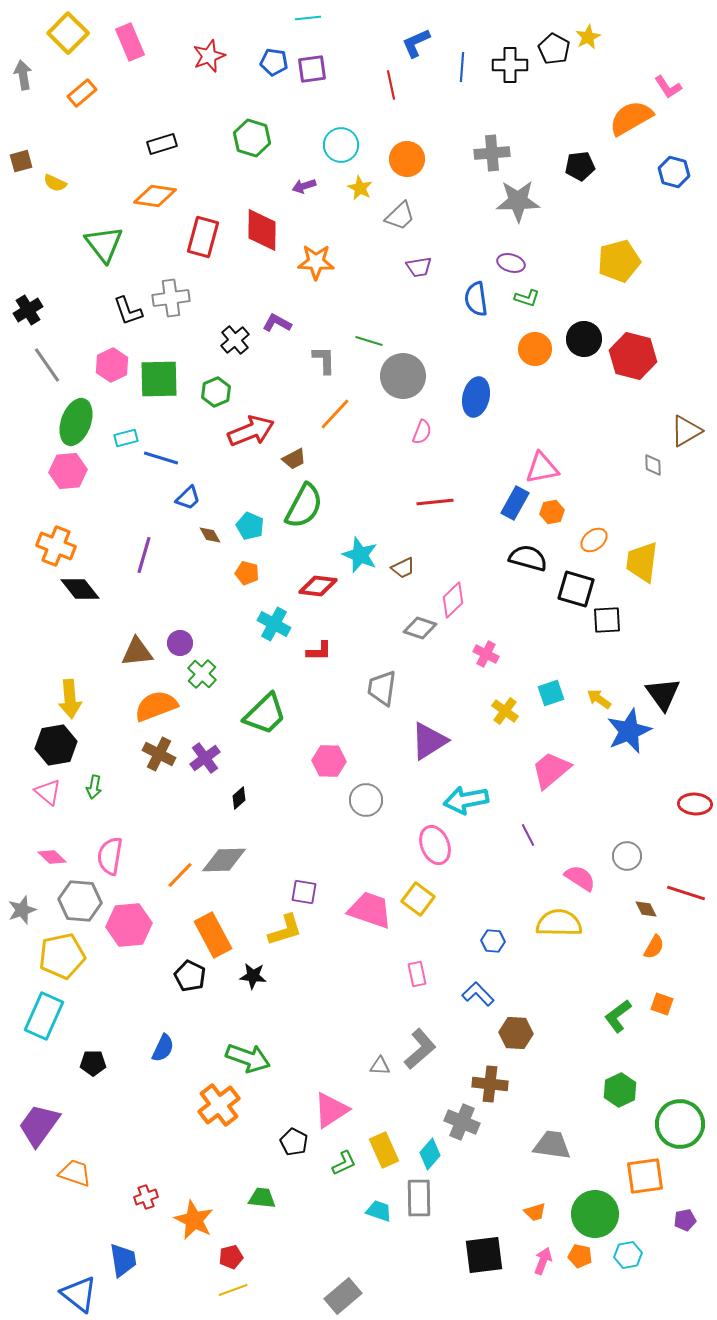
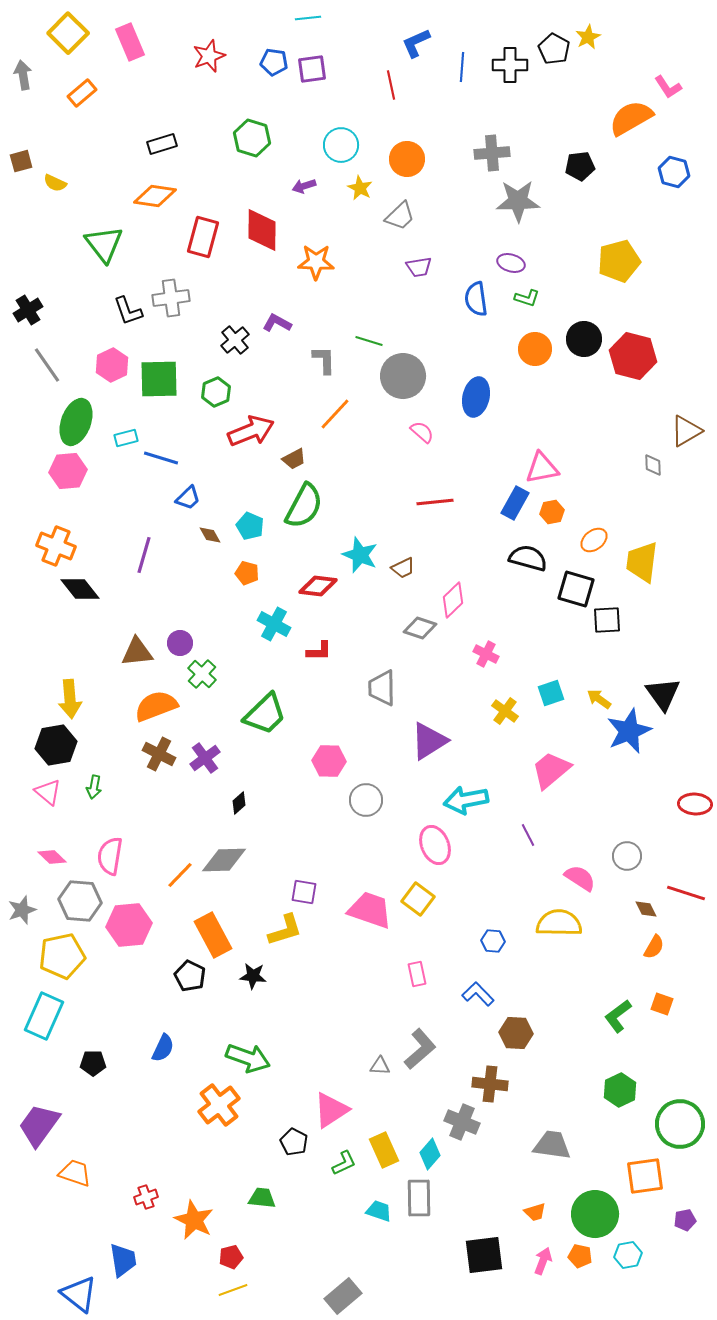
pink semicircle at (422, 432): rotated 70 degrees counterclockwise
gray trapezoid at (382, 688): rotated 9 degrees counterclockwise
black diamond at (239, 798): moved 5 px down
